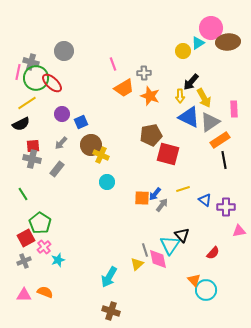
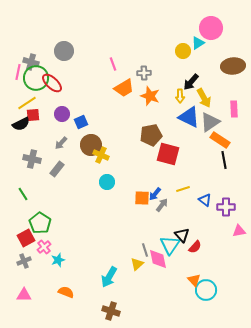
brown ellipse at (228, 42): moved 5 px right, 24 px down
orange rectangle at (220, 140): rotated 66 degrees clockwise
red square at (33, 146): moved 31 px up
red semicircle at (213, 253): moved 18 px left, 6 px up
orange semicircle at (45, 292): moved 21 px right
